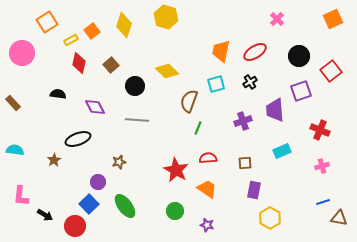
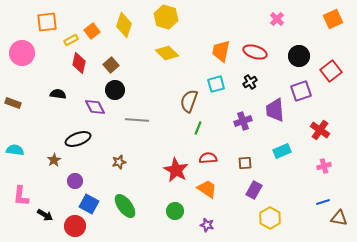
orange square at (47, 22): rotated 25 degrees clockwise
red ellipse at (255, 52): rotated 50 degrees clockwise
yellow diamond at (167, 71): moved 18 px up
black circle at (135, 86): moved 20 px left, 4 px down
brown rectangle at (13, 103): rotated 28 degrees counterclockwise
red cross at (320, 130): rotated 12 degrees clockwise
pink cross at (322, 166): moved 2 px right
purple circle at (98, 182): moved 23 px left, 1 px up
purple rectangle at (254, 190): rotated 18 degrees clockwise
blue square at (89, 204): rotated 18 degrees counterclockwise
